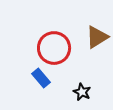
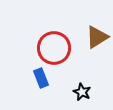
blue rectangle: rotated 18 degrees clockwise
